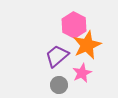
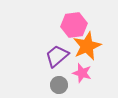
pink hexagon: rotated 25 degrees clockwise
orange star: moved 1 px down
pink star: rotated 30 degrees counterclockwise
